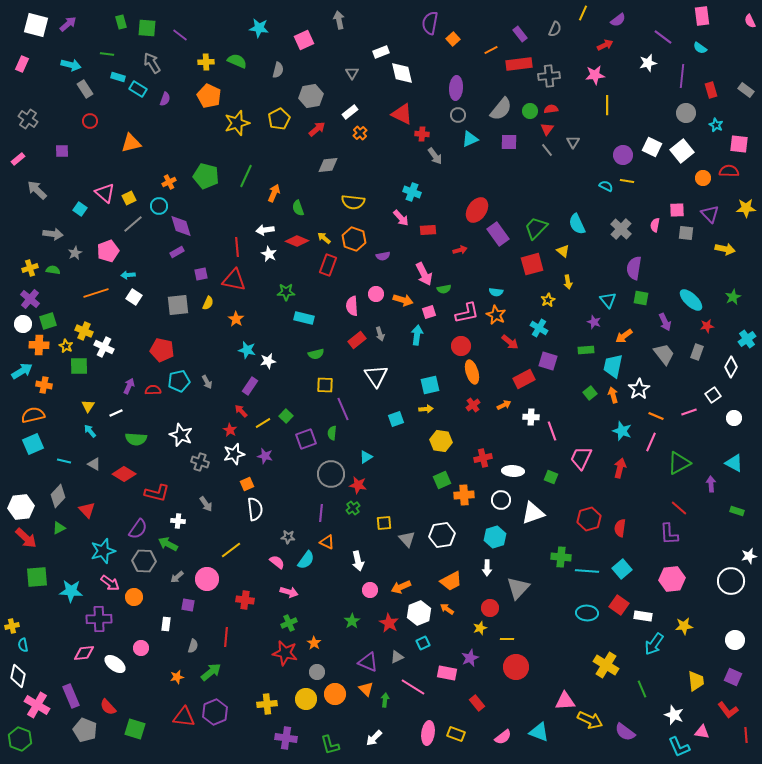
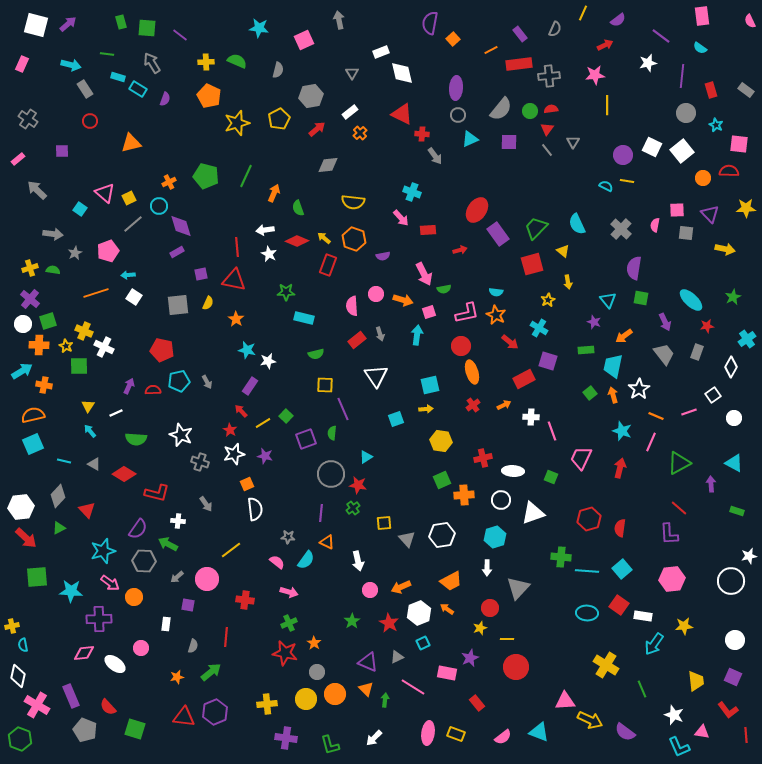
purple line at (663, 37): moved 2 px left, 1 px up
